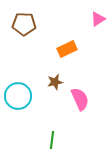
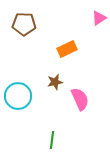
pink triangle: moved 1 px right, 1 px up
